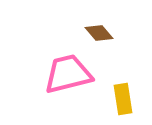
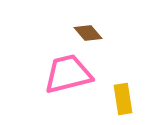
brown diamond: moved 11 px left
